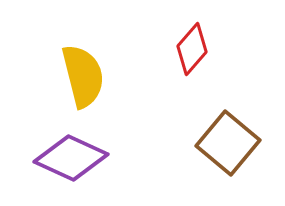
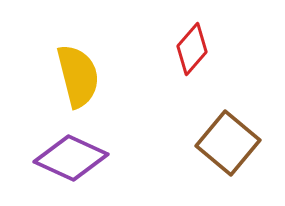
yellow semicircle: moved 5 px left
